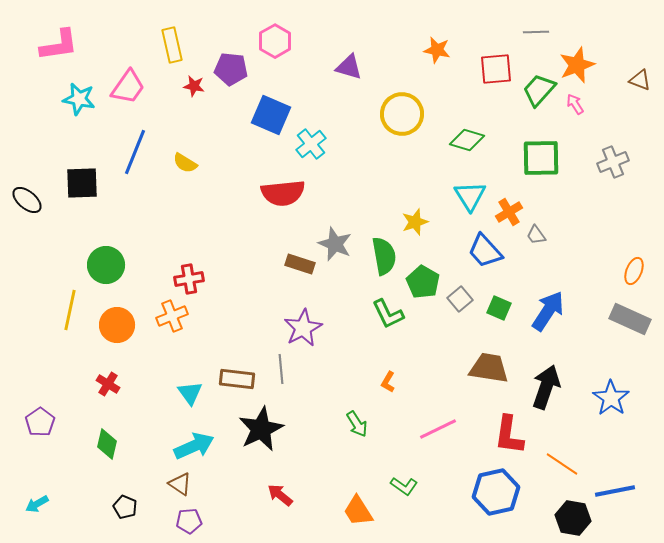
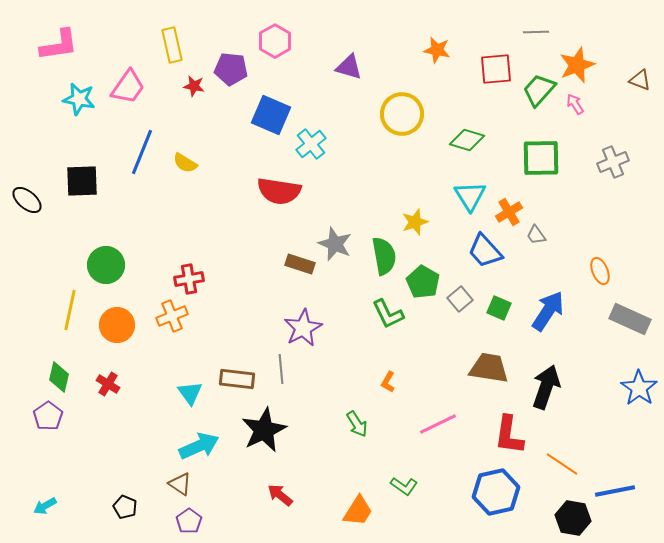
blue line at (135, 152): moved 7 px right
black square at (82, 183): moved 2 px up
red semicircle at (283, 193): moved 4 px left, 2 px up; rotated 15 degrees clockwise
orange ellipse at (634, 271): moved 34 px left; rotated 44 degrees counterclockwise
blue star at (611, 398): moved 28 px right, 10 px up
purple pentagon at (40, 422): moved 8 px right, 6 px up
black star at (261, 429): moved 3 px right, 1 px down
pink line at (438, 429): moved 5 px up
green diamond at (107, 444): moved 48 px left, 67 px up
cyan arrow at (194, 446): moved 5 px right
cyan arrow at (37, 504): moved 8 px right, 2 px down
orange trapezoid at (358, 511): rotated 116 degrees counterclockwise
purple pentagon at (189, 521): rotated 30 degrees counterclockwise
